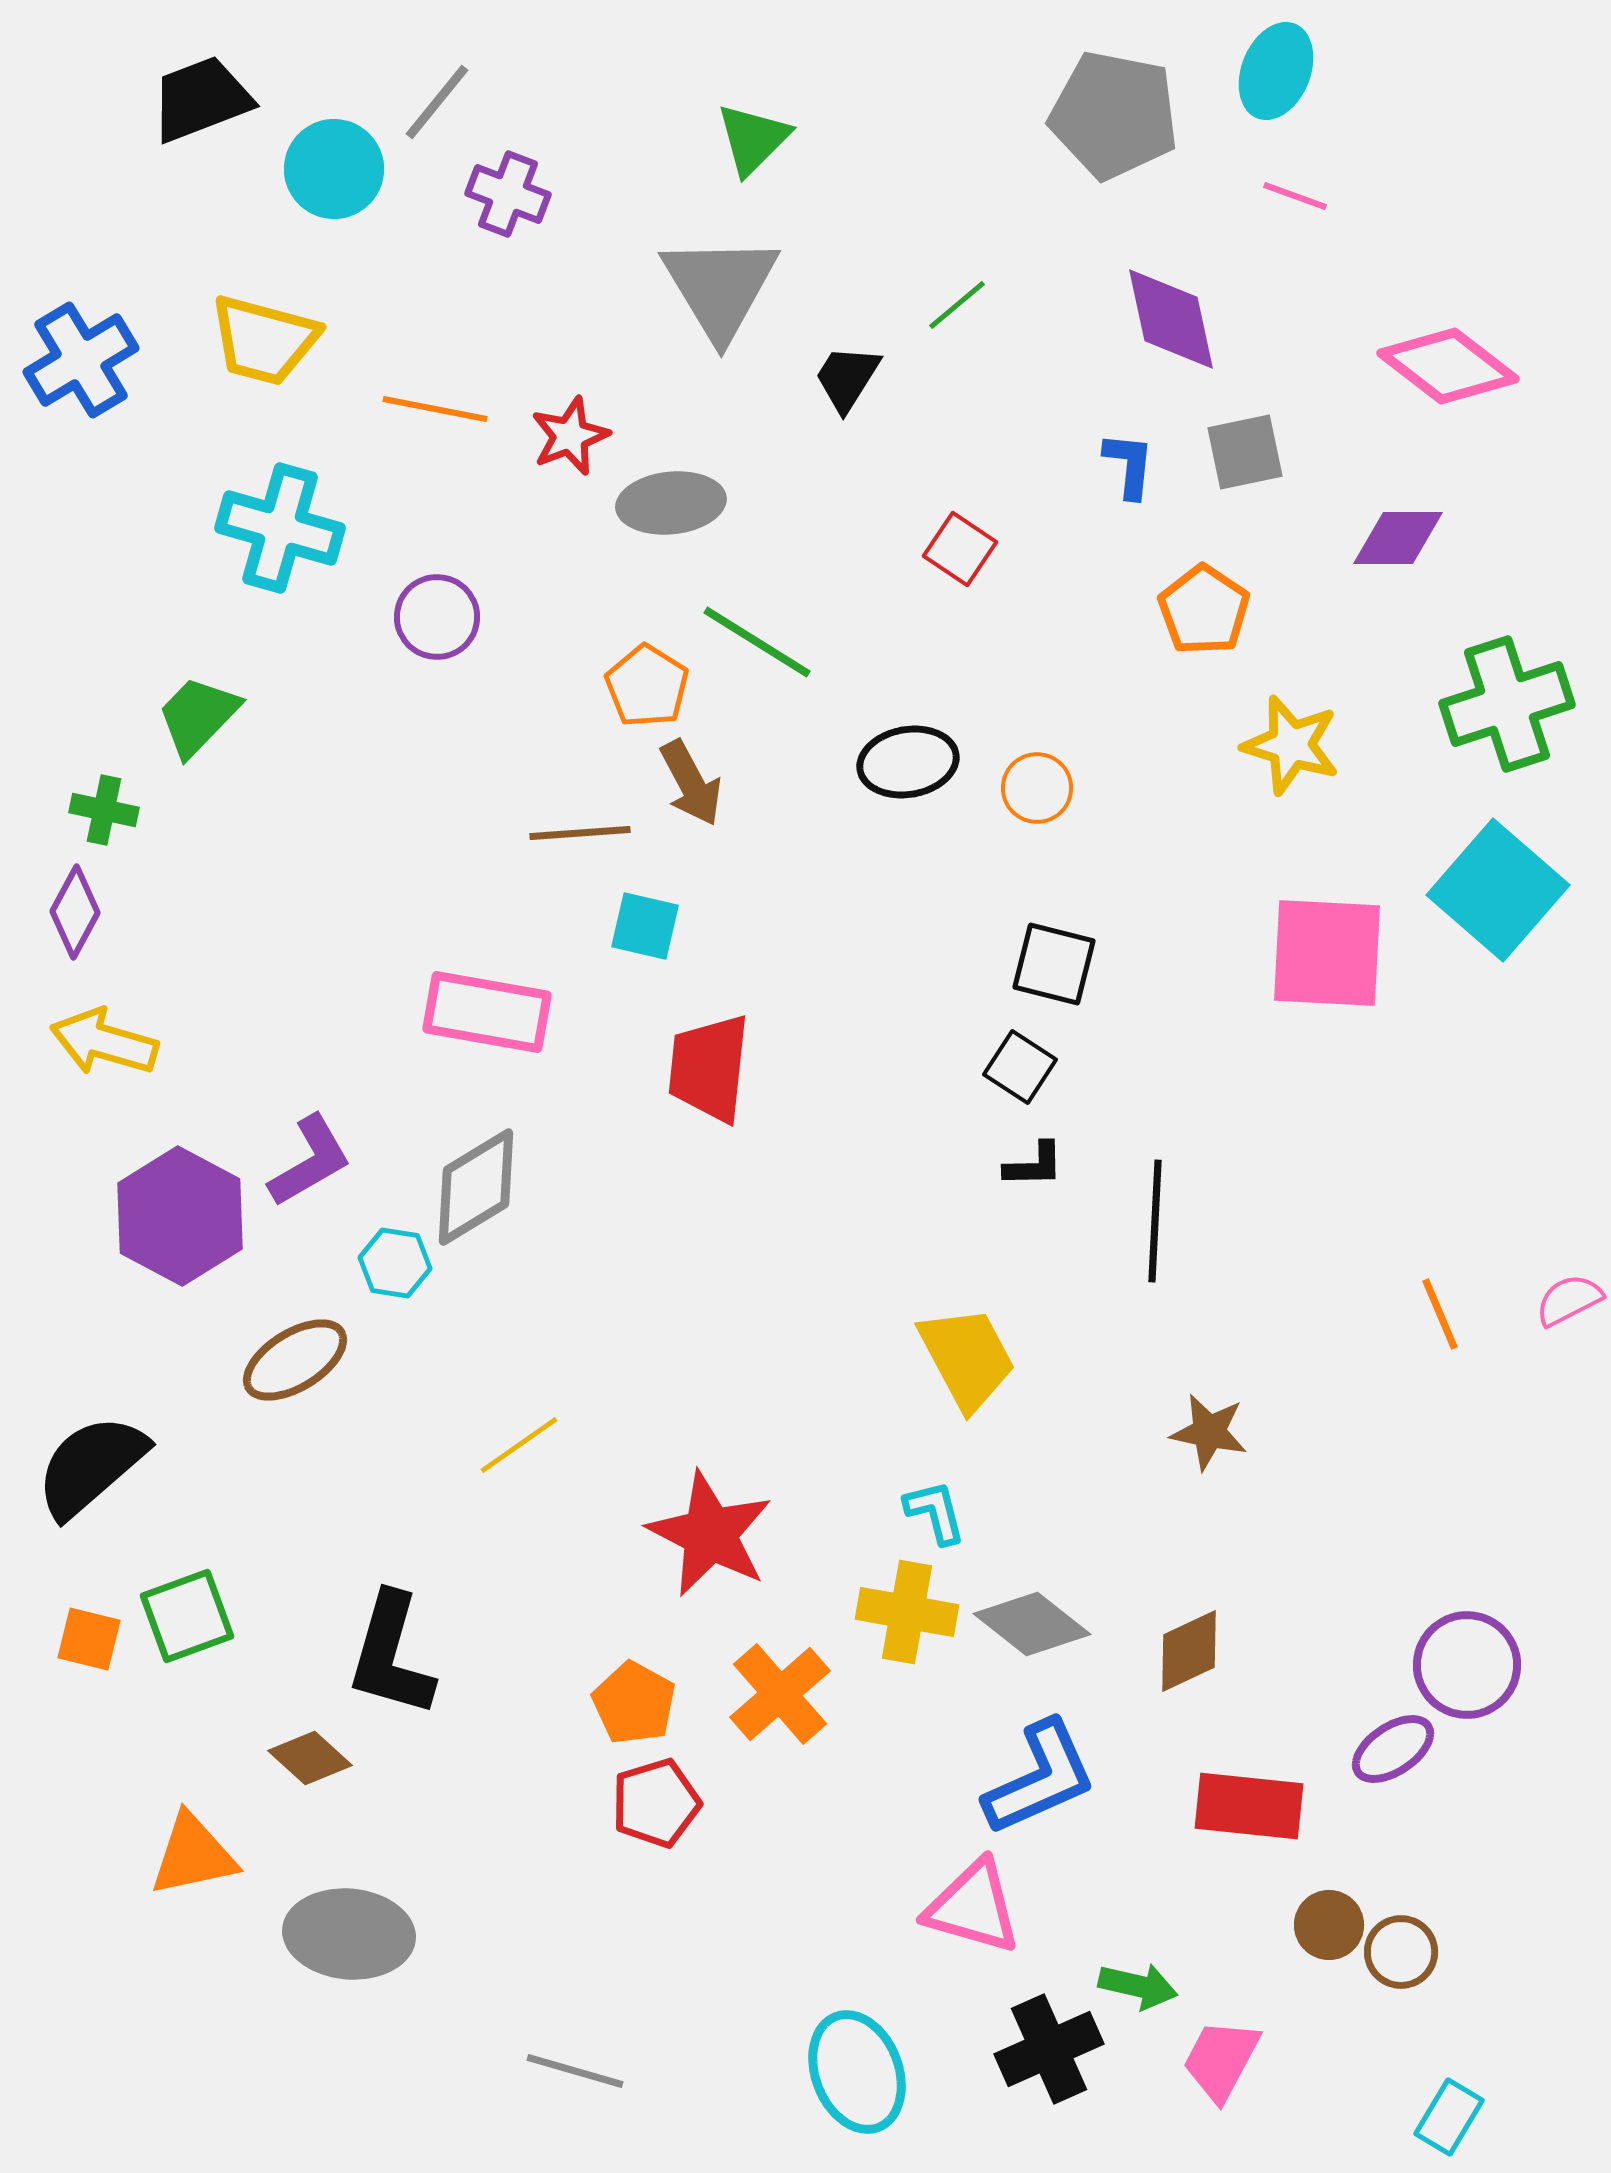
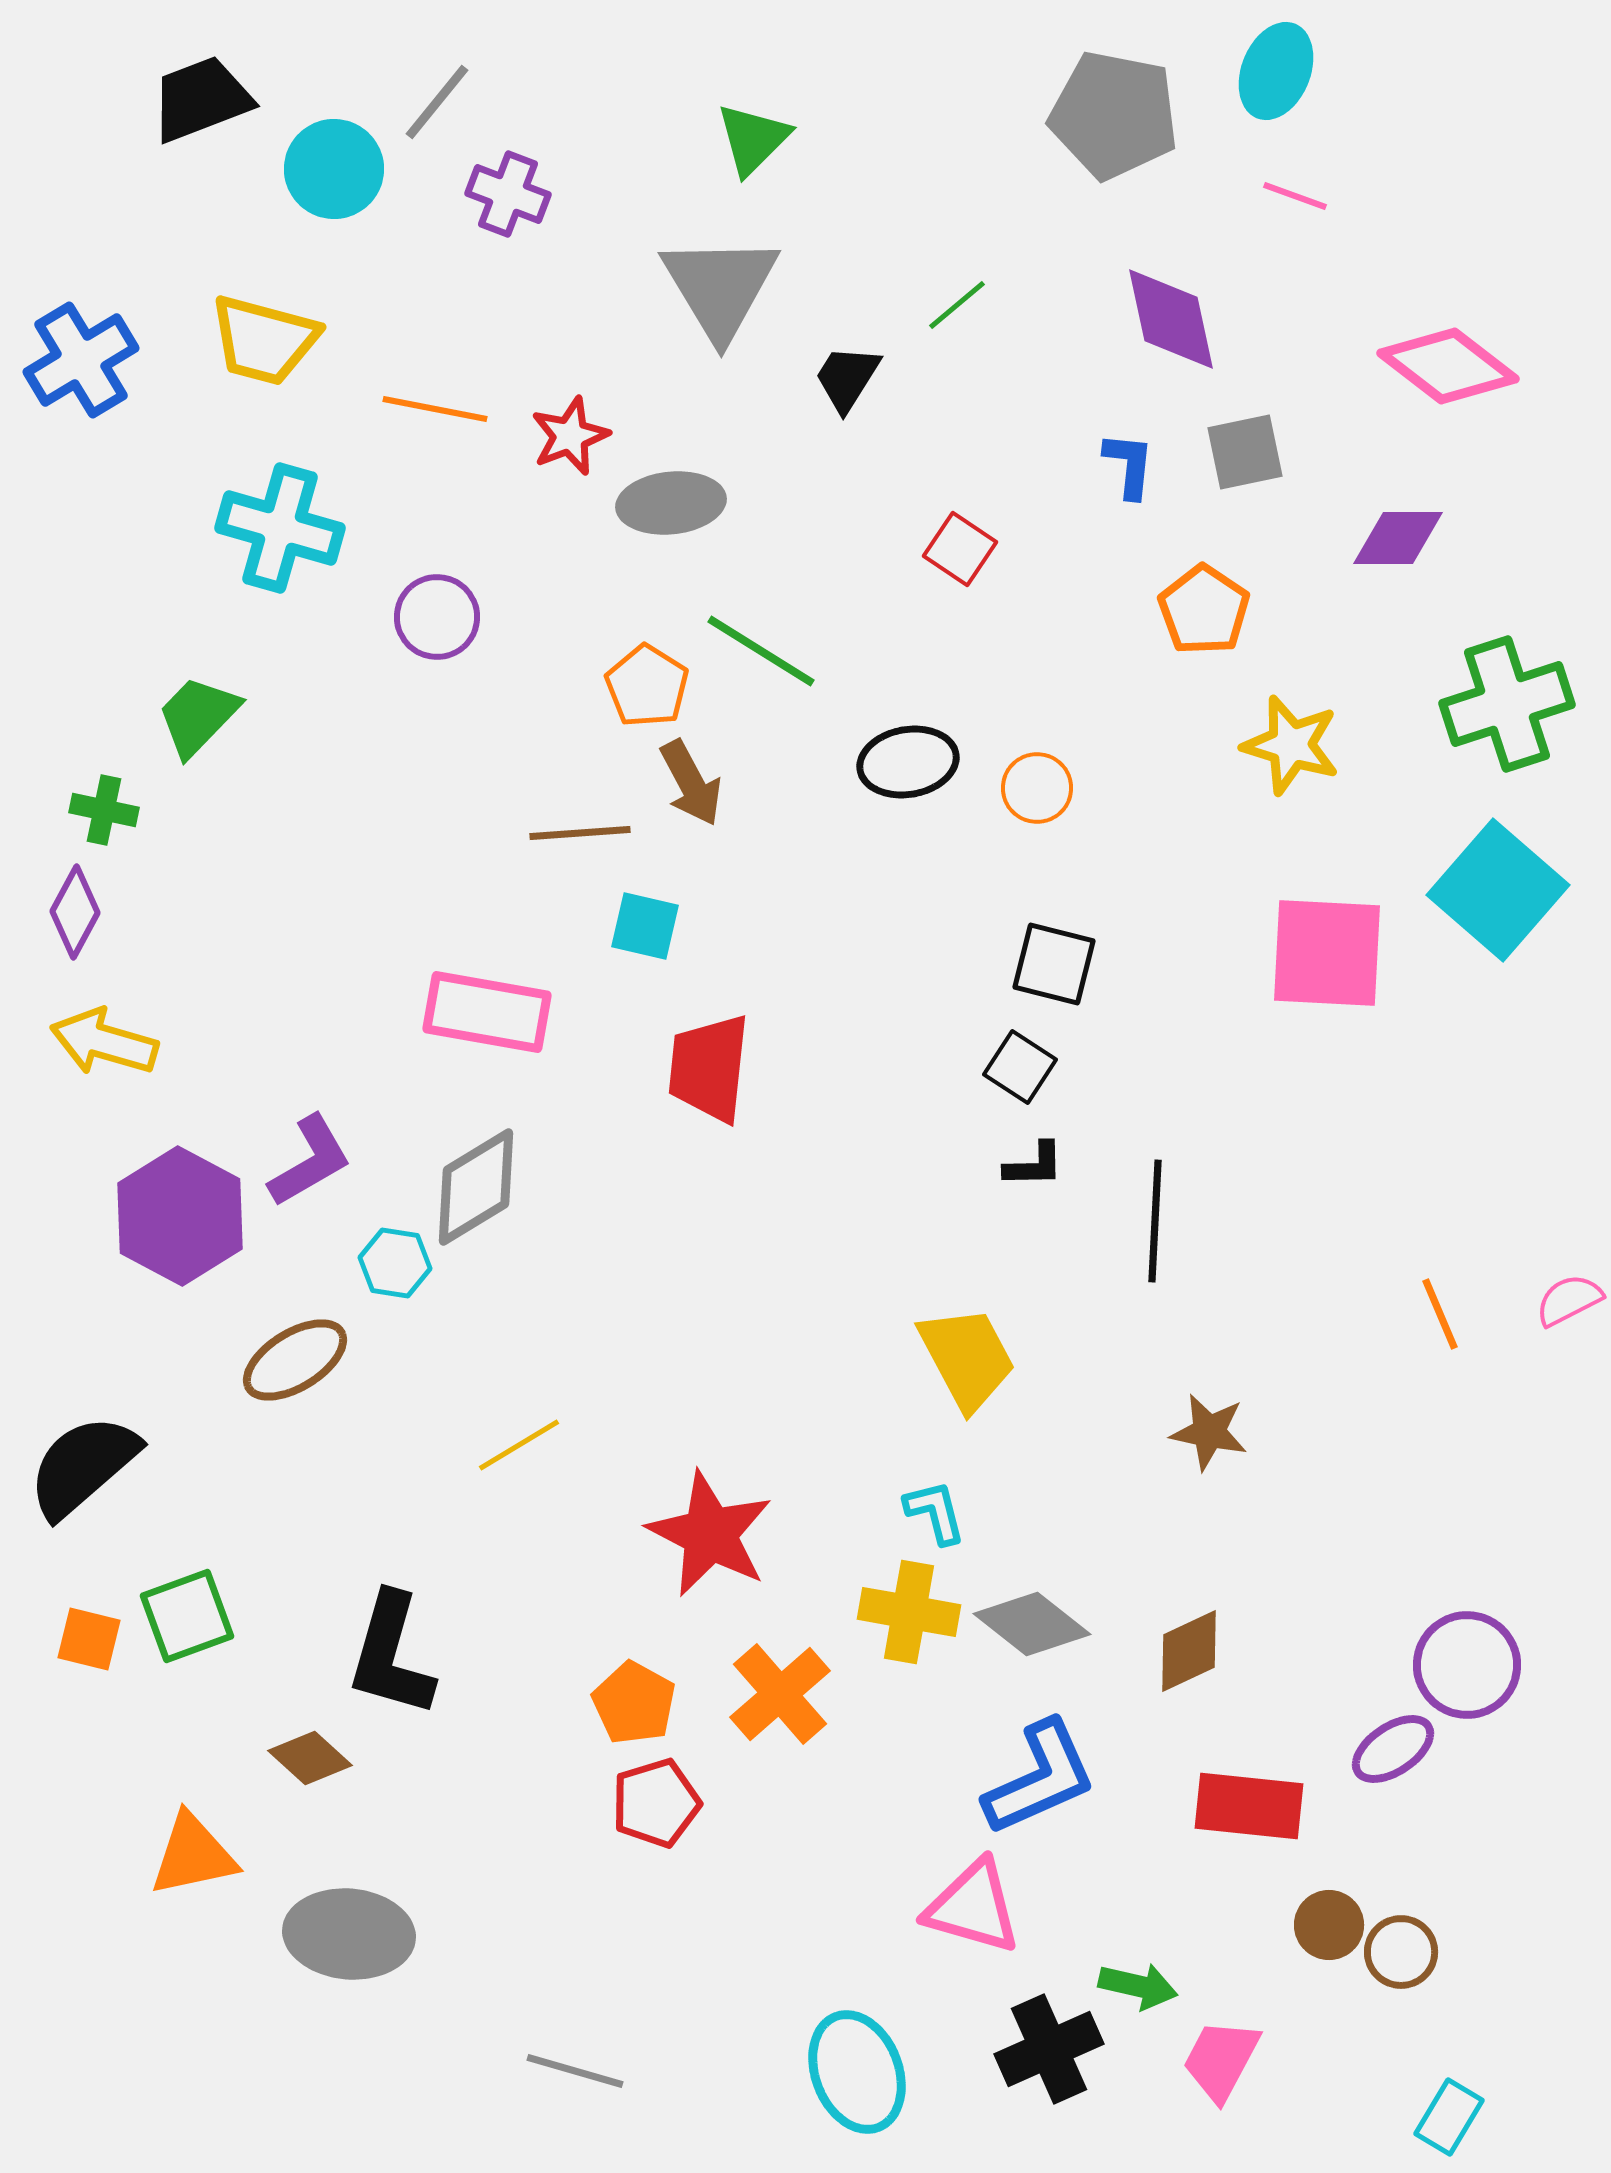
green line at (757, 642): moved 4 px right, 9 px down
yellow line at (519, 1445): rotated 4 degrees clockwise
black semicircle at (91, 1466): moved 8 px left
yellow cross at (907, 1612): moved 2 px right
